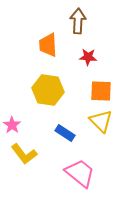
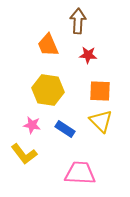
orange trapezoid: rotated 20 degrees counterclockwise
red star: moved 2 px up
orange square: moved 1 px left
pink star: moved 20 px right; rotated 24 degrees counterclockwise
blue rectangle: moved 4 px up
pink trapezoid: rotated 36 degrees counterclockwise
